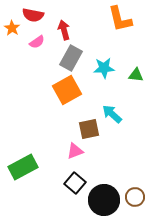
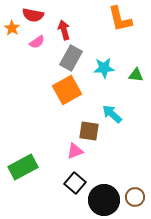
brown square: moved 2 px down; rotated 20 degrees clockwise
